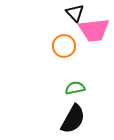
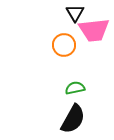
black triangle: rotated 12 degrees clockwise
orange circle: moved 1 px up
